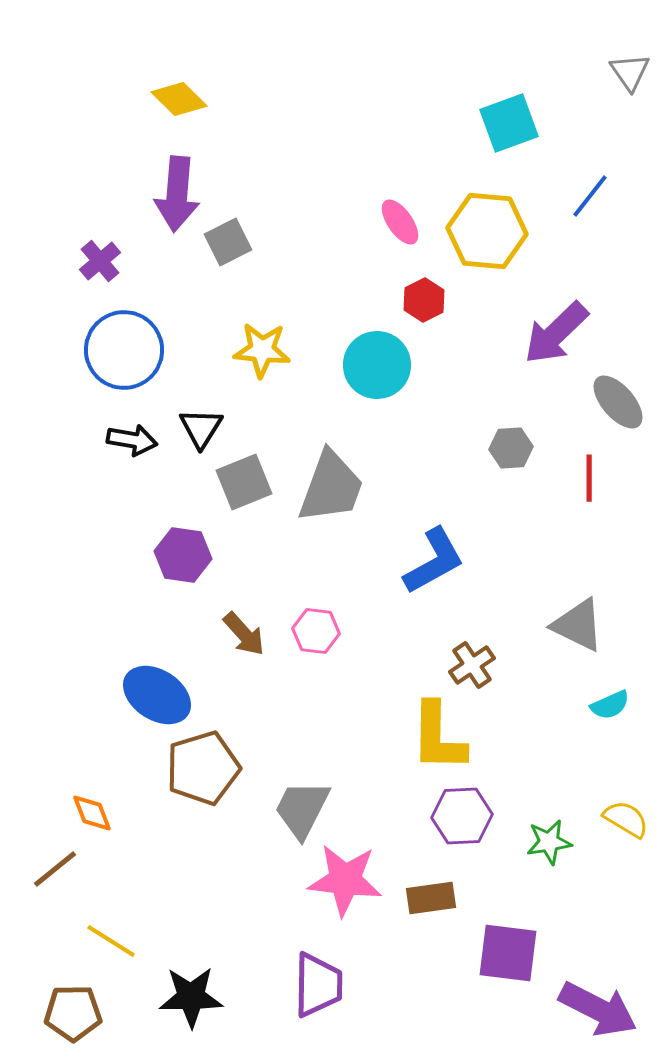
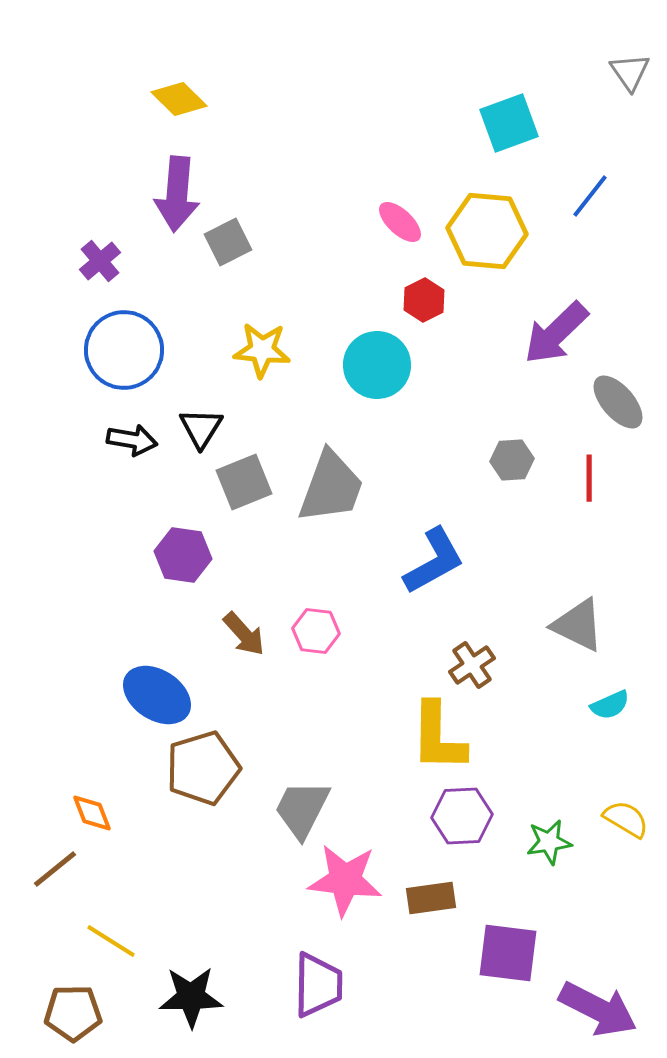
pink ellipse at (400, 222): rotated 12 degrees counterclockwise
gray hexagon at (511, 448): moved 1 px right, 12 px down
